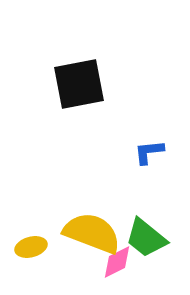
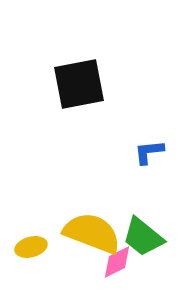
green trapezoid: moved 3 px left, 1 px up
